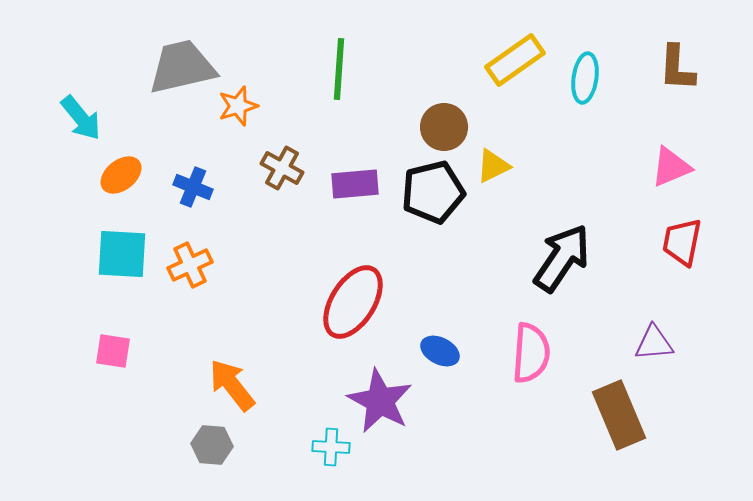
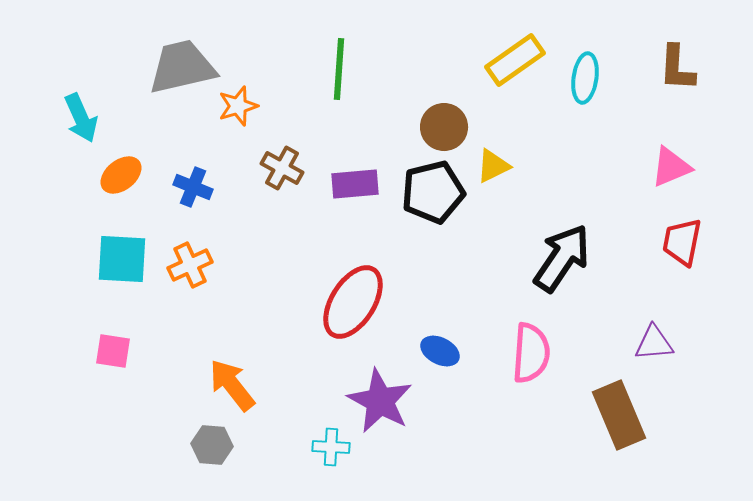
cyan arrow: rotated 15 degrees clockwise
cyan square: moved 5 px down
